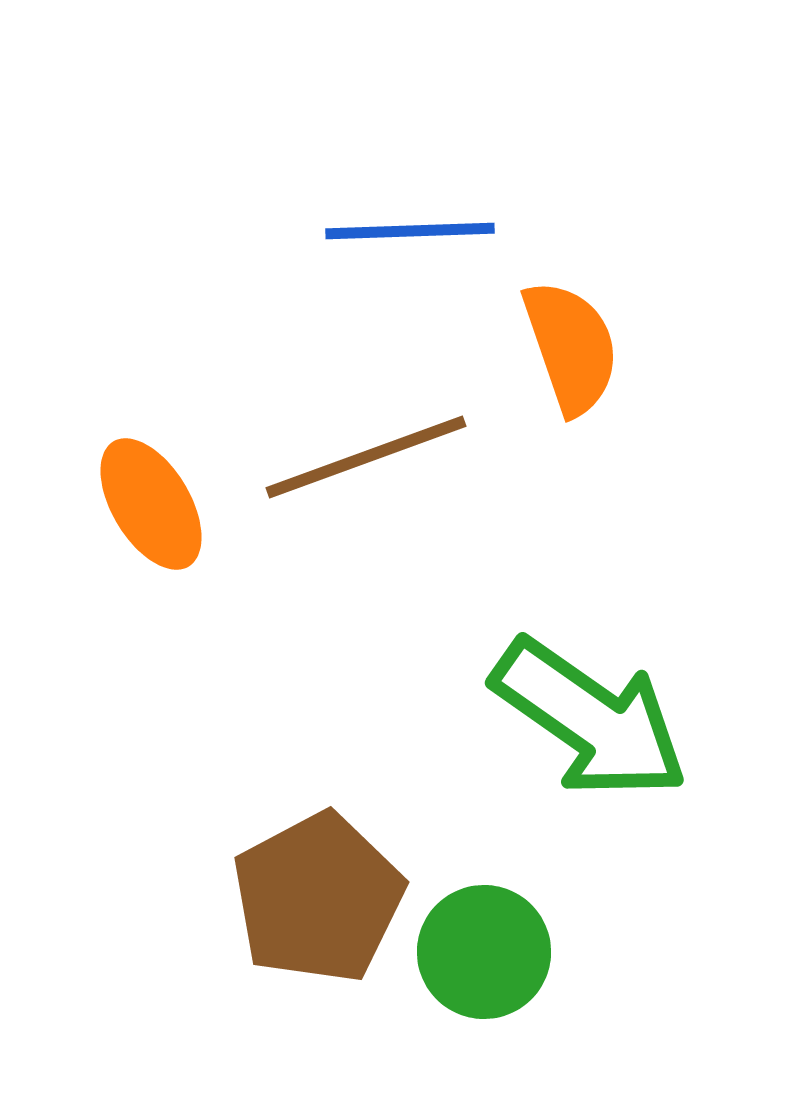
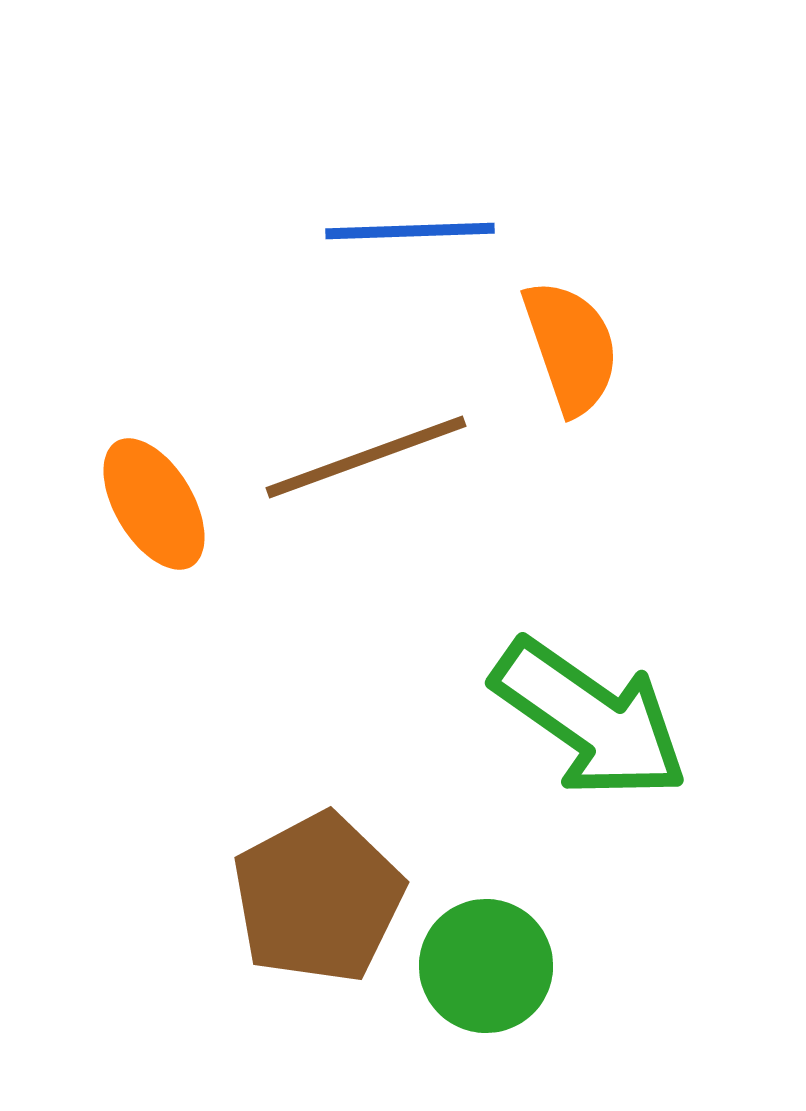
orange ellipse: moved 3 px right
green circle: moved 2 px right, 14 px down
